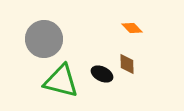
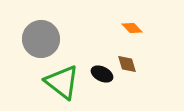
gray circle: moved 3 px left
brown diamond: rotated 15 degrees counterclockwise
green triangle: moved 1 px right, 1 px down; rotated 24 degrees clockwise
